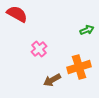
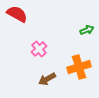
brown arrow: moved 5 px left, 1 px up
